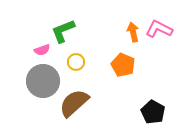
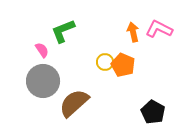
pink semicircle: rotated 105 degrees counterclockwise
yellow circle: moved 29 px right
